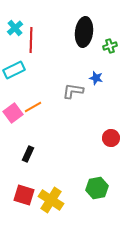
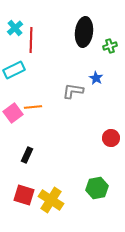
blue star: rotated 16 degrees clockwise
orange line: rotated 24 degrees clockwise
black rectangle: moved 1 px left, 1 px down
